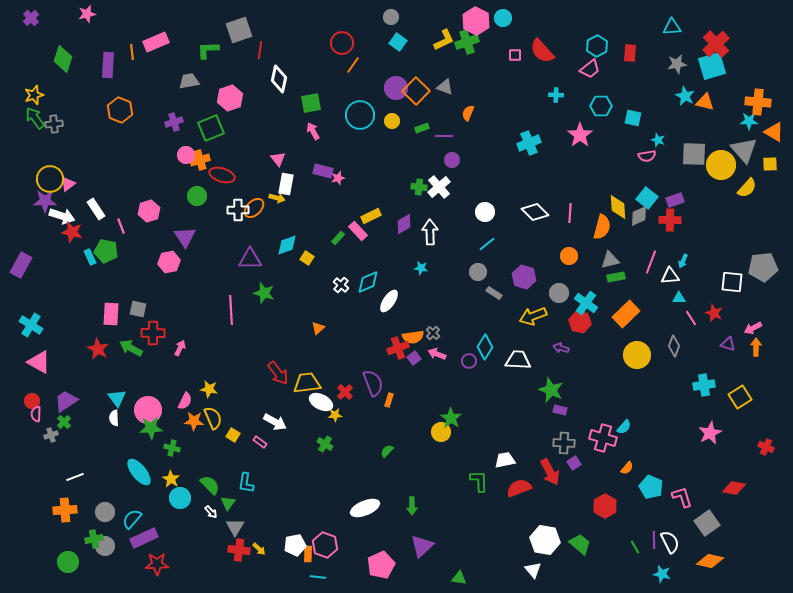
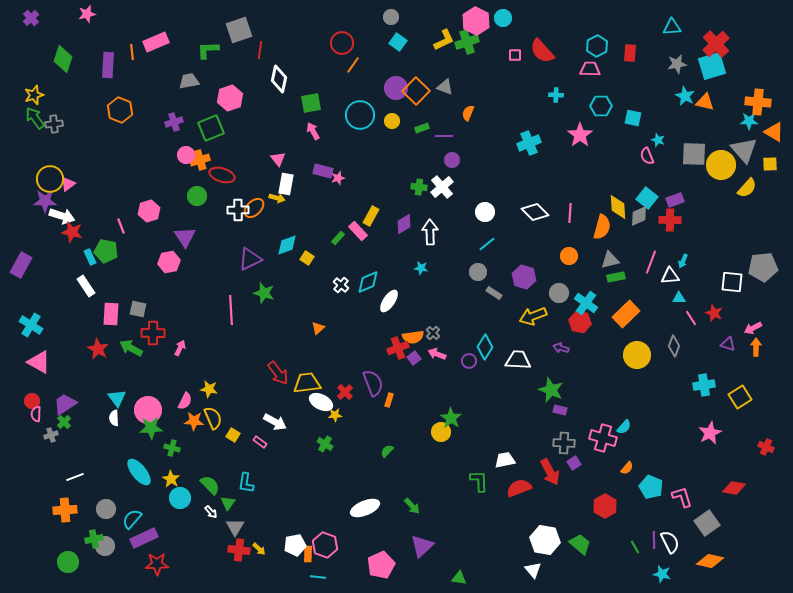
pink trapezoid at (590, 69): rotated 140 degrees counterclockwise
pink semicircle at (647, 156): rotated 78 degrees clockwise
white cross at (439, 187): moved 3 px right
white rectangle at (96, 209): moved 10 px left, 77 px down
yellow rectangle at (371, 216): rotated 36 degrees counterclockwise
purple triangle at (250, 259): rotated 25 degrees counterclockwise
purple trapezoid at (66, 401): moved 1 px left, 3 px down
green arrow at (412, 506): rotated 42 degrees counterclockwise
gray circle at (105, 512): moved 1 px right, 3 px up
